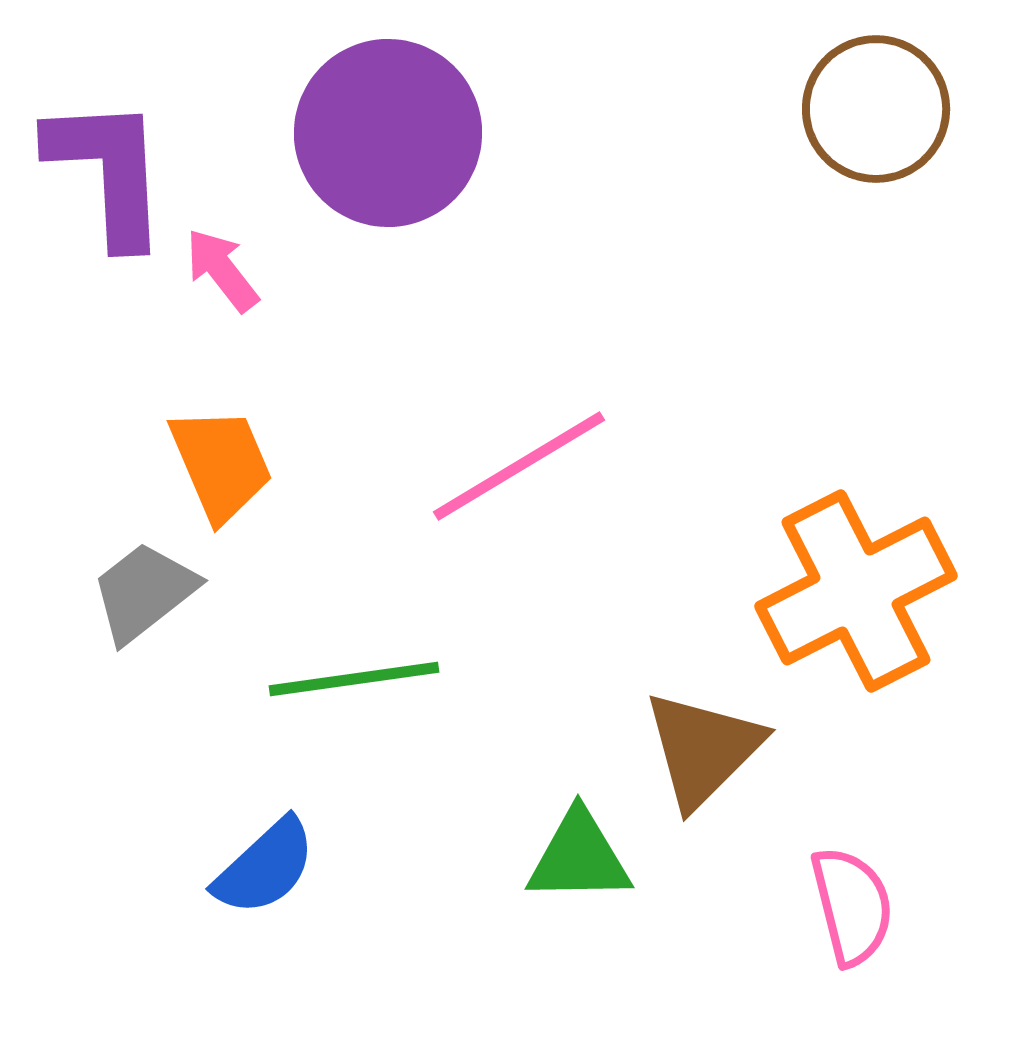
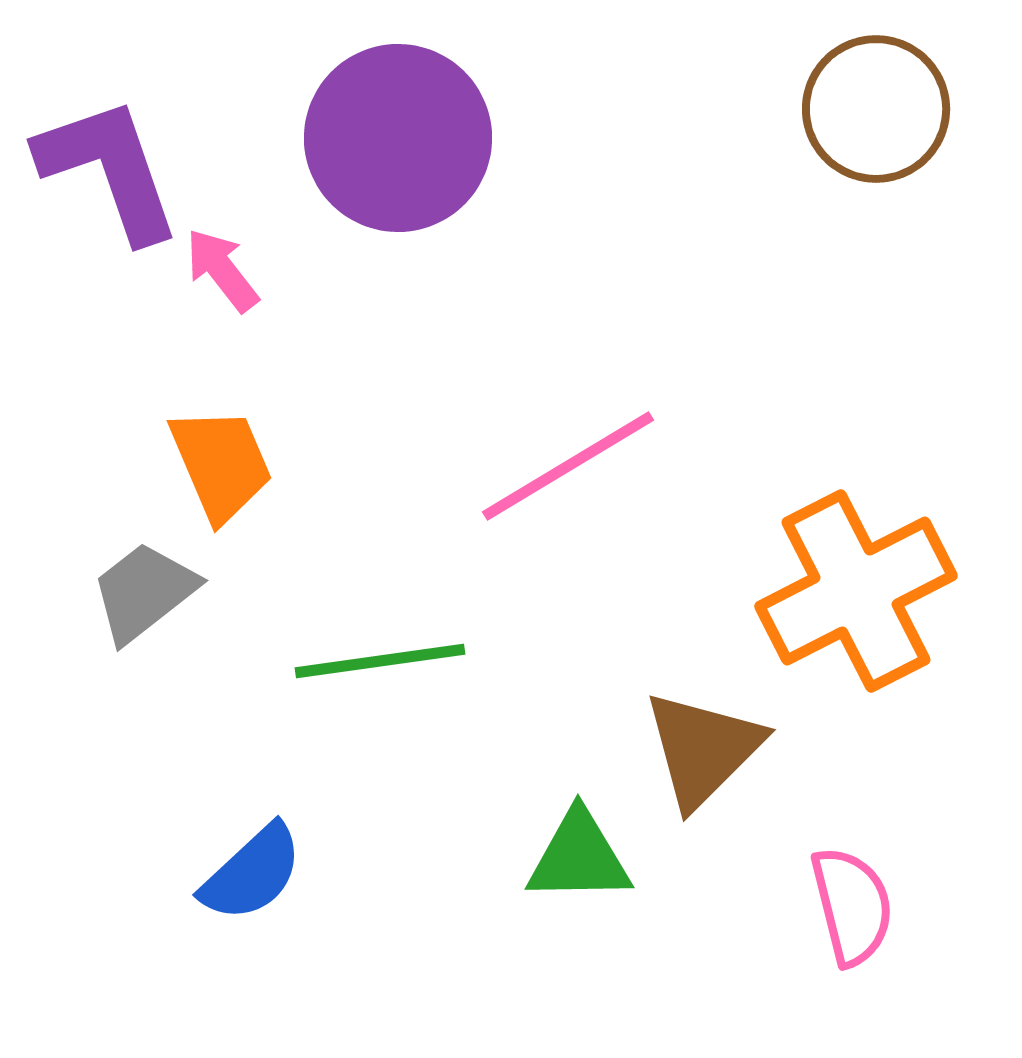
purple circle: moved 10 px right, 5 px down
purple L-shape: moved 1 px right, 2 px up; rotated 16 degrees counterclockwise
pink line: moved 49 px right
green line: moved 26 px right, 18 px up
blue semicircle: moved 13 px left, 6 px down
